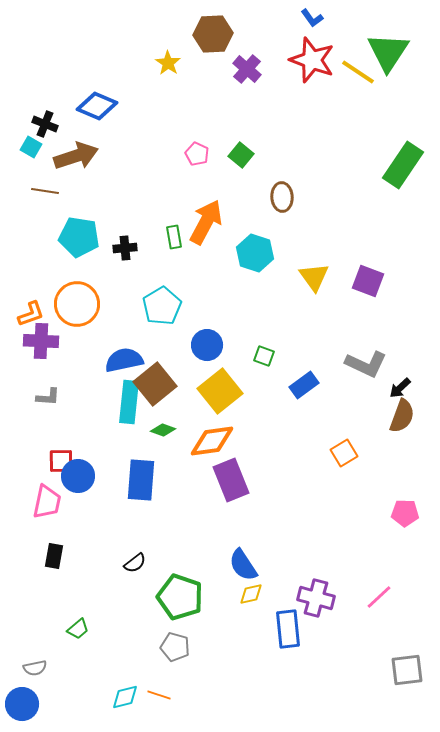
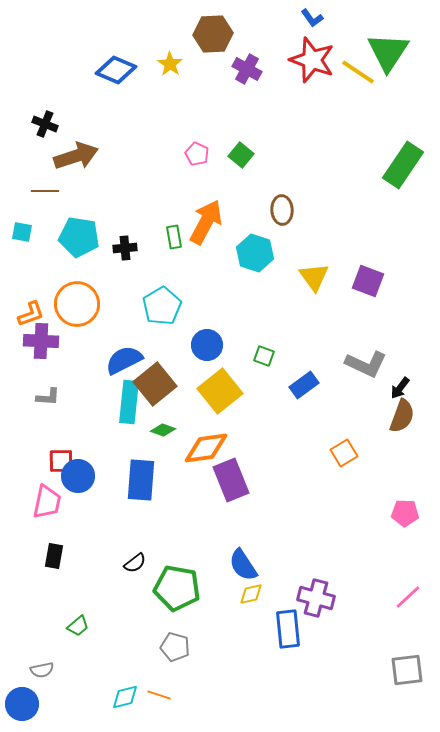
yellow star at (168, 63): moved 2 px right, 1 px down
purple cross at (247, 69): rotated 12 degrees counterclockwise
blue diamond at (97, 106): moved 19 px right, 36 px up
cyan square at (31, 147): moved 9 px left, 85 px down; rotated 20 degrees counterclockwise
brown line at (45, 191): rotated 8 degrees counterclockwise
brown ellipse at (282, 197): moved 13 px down
blue semicircle at (124, 360): rotated 15 degrees counterclockwise
black arrow at (400, 388): rotated 10 degrees counterclockwise
orange diamond at (212, 441): moved 6 px left, 7 px down
green pentagon at (180, 597): moved 3 px left, 9 px up; rotated 9 degrees counterclockwise
pink line at (379, 597): moved 29 px right
green trapezoid at (78, 629): moved 3 px up
gray semicircle at (35, 668): moved 7 px right, 2 px down
